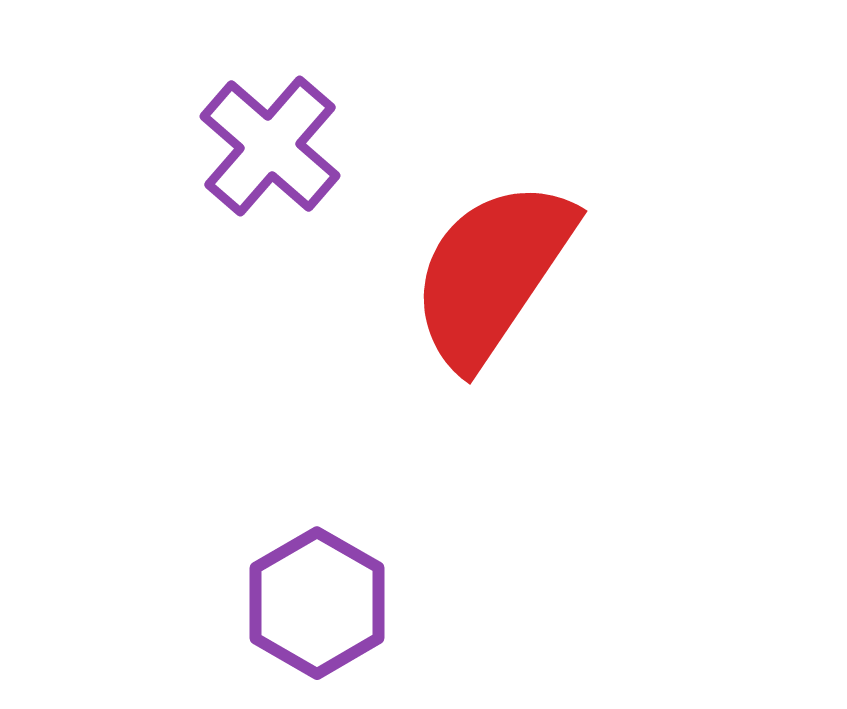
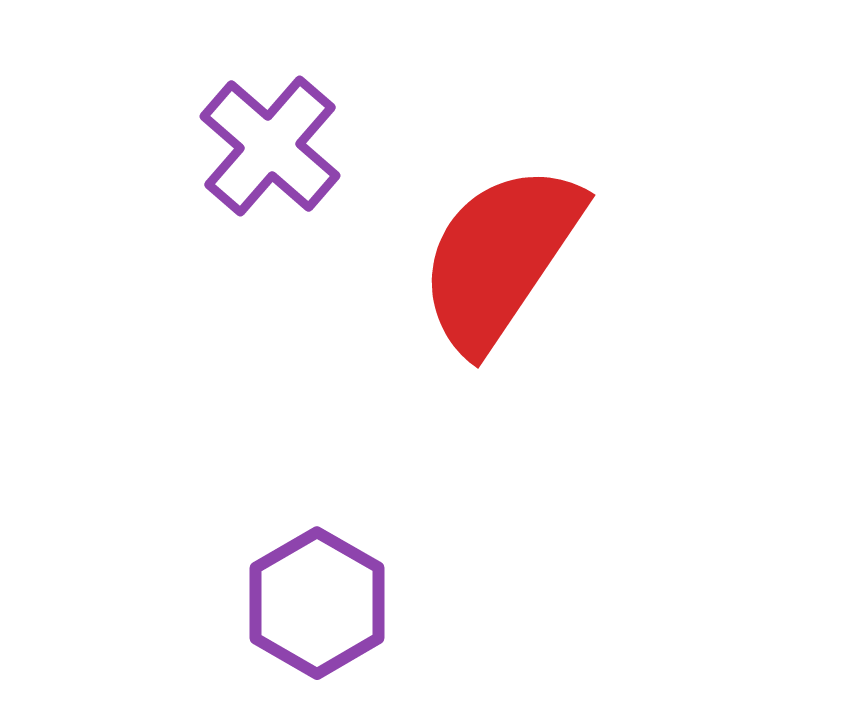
red semicircle: moved 8 px right, 16 px up
